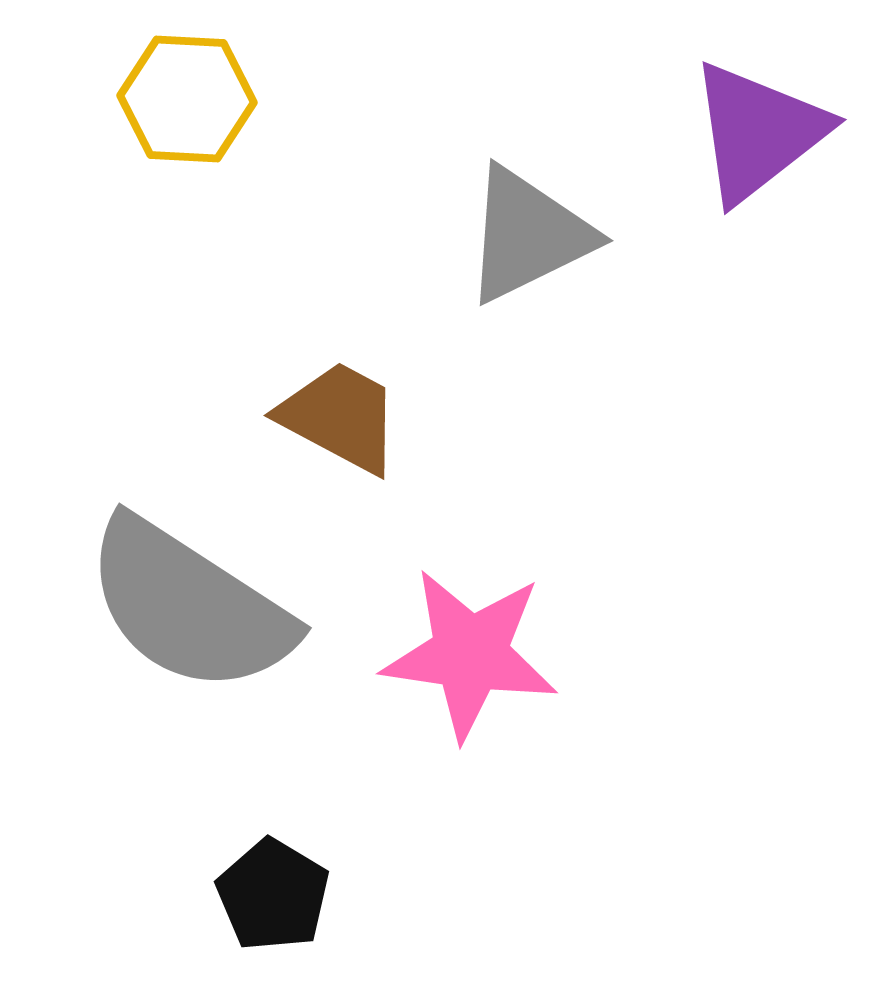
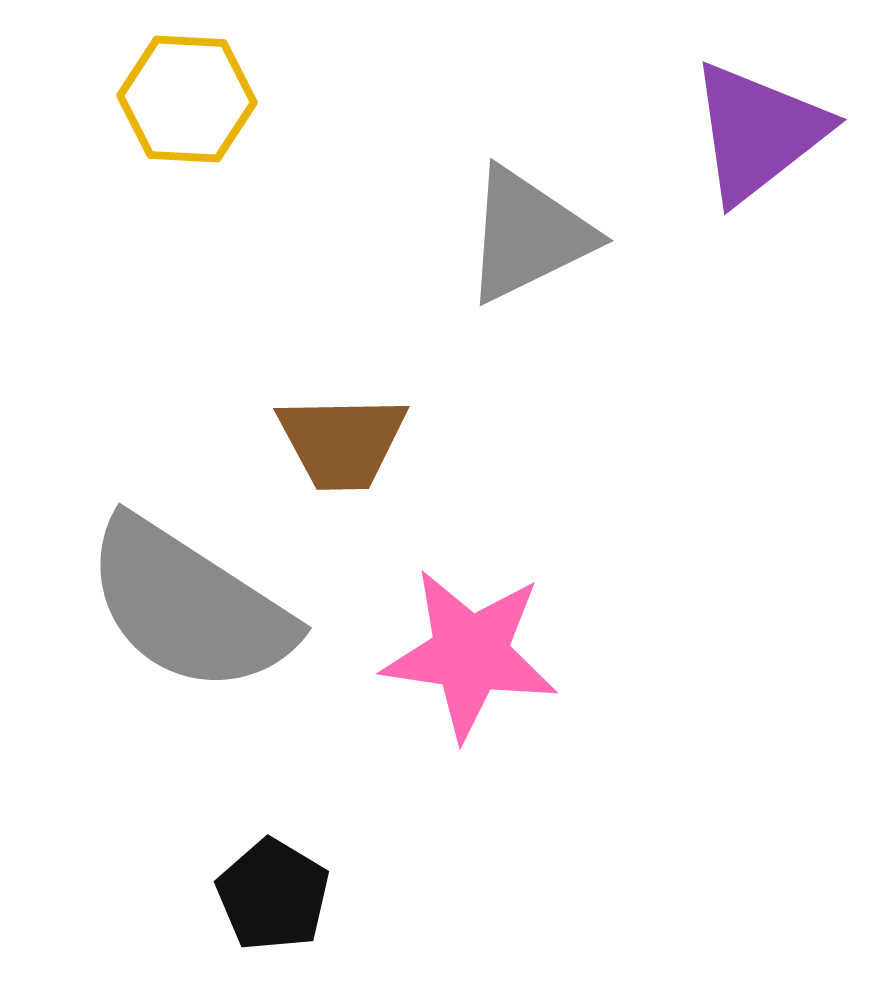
brown trapezoid: moved 2 px right, 25 px down; rotated 151 degrees clockwise
